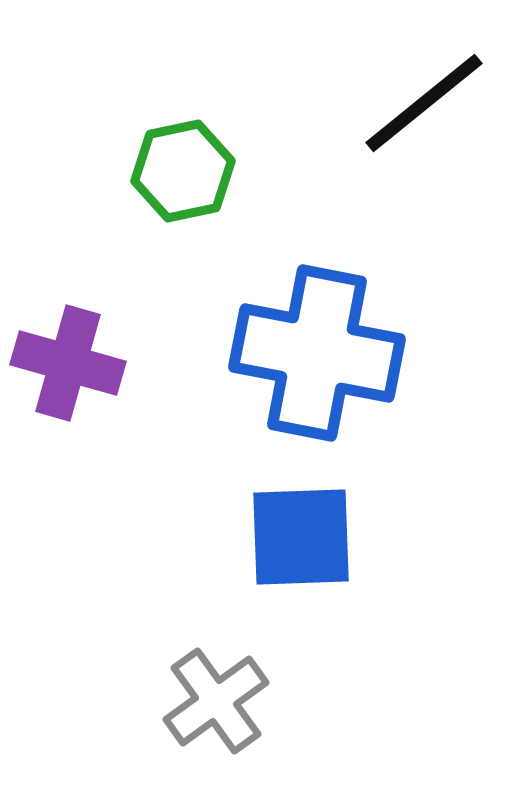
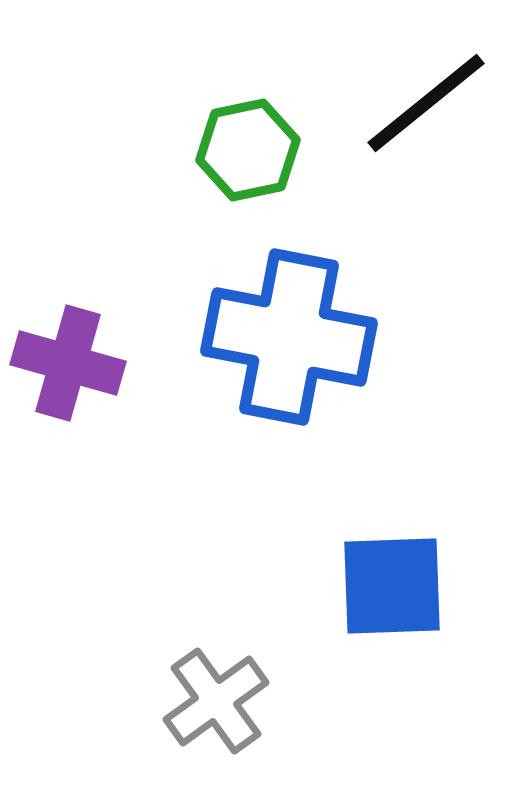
black line: moved 2 px right
green hexagon: moved 65 px right, 21 px up
blue cross: moved 28 px left, 16 px up
blue square: moved 91 px right, 49 px down
